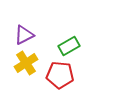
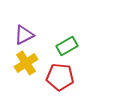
green rectangle: moved 2 px left
red pentagon: moved 2 px down
